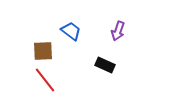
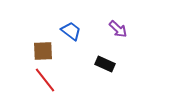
purple arrow: moved 2 px up; rotated 66 degrees counterclockwise
black rectangle: moved 1 px up
